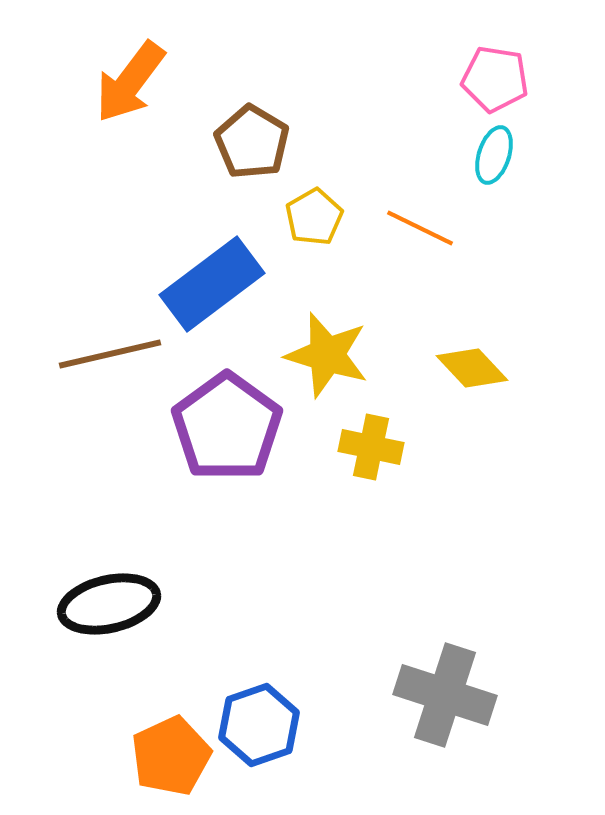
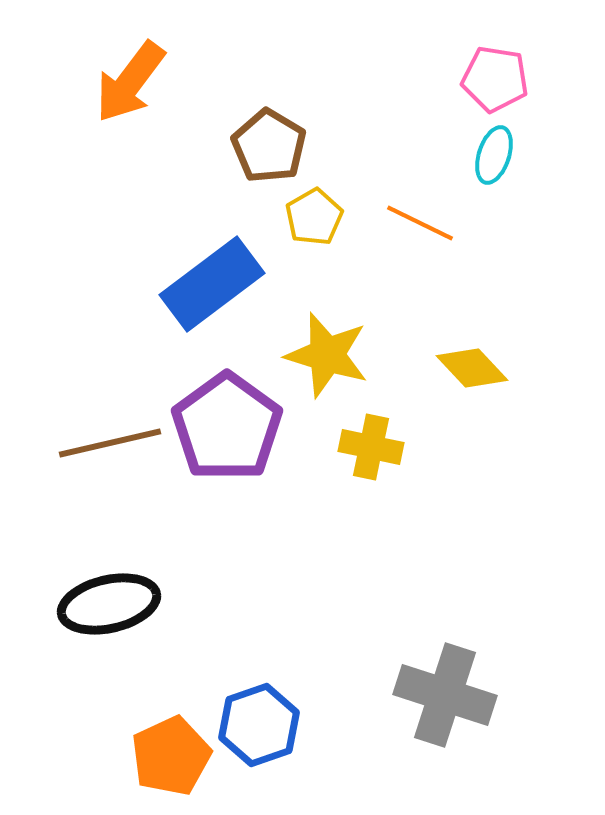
brown pentagon: moved 17 px right, 4 px down
orange line: moved 5 px up
brown line: moved 89 px down
